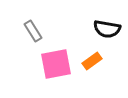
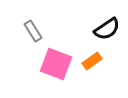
black semicircle: rotated 44 degrees counterclockwise
pink square: rotated 32 degrees clockwise
